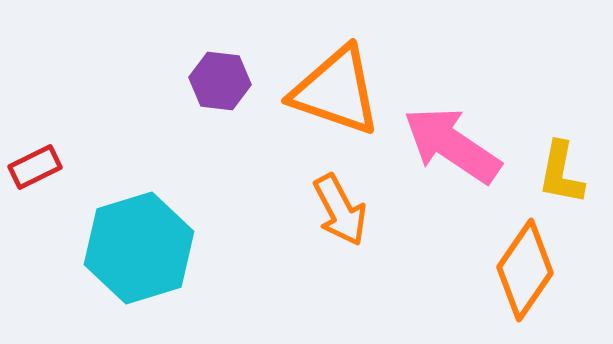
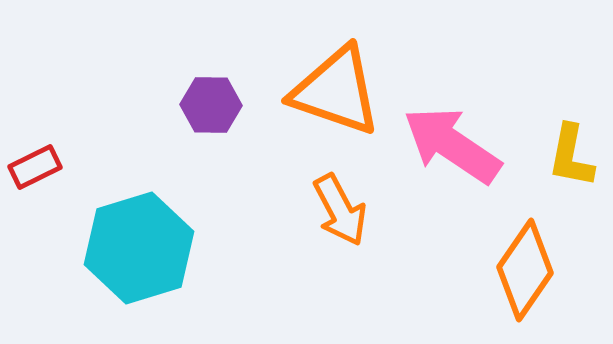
purple hexagon: moved 9 px left, 24 px down; rotated 6 degrees counterclockwise
yellow L-shape: moved 10 px right, 17 px up
